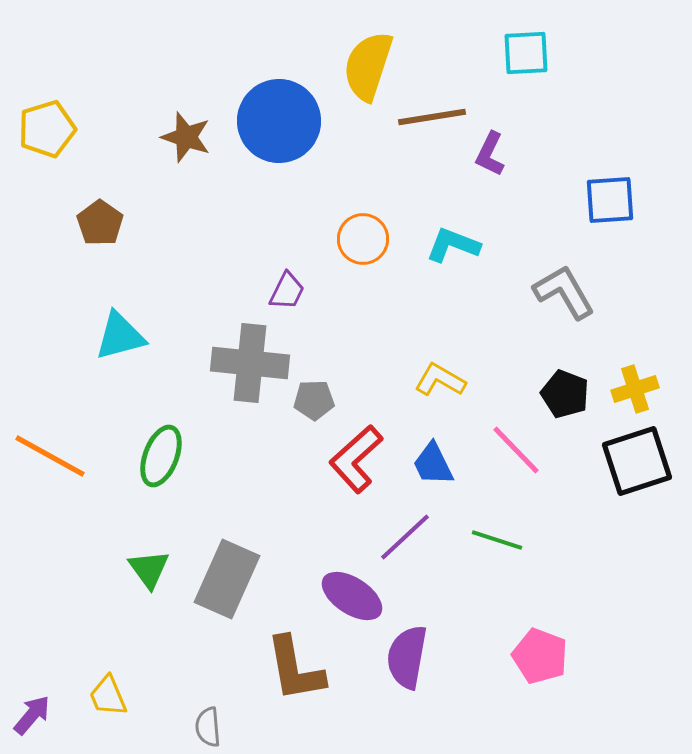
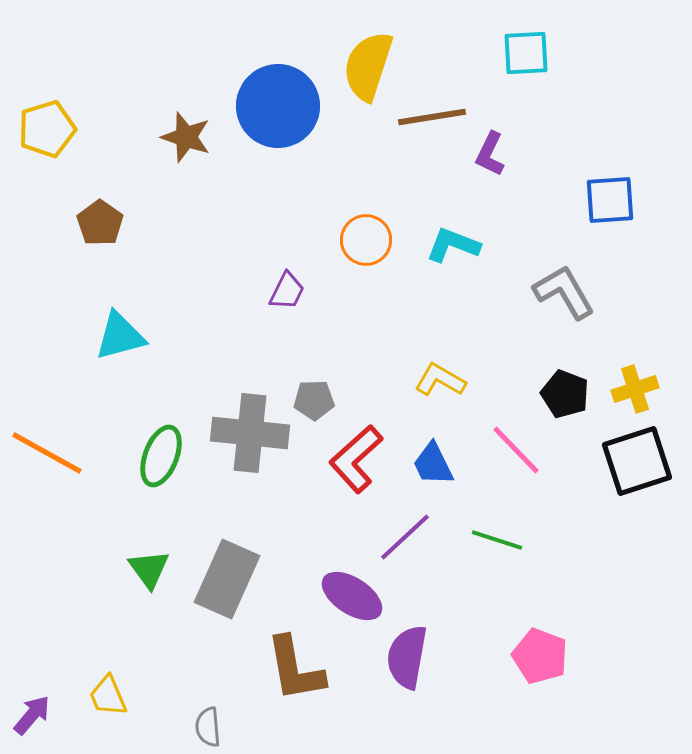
blue circle: moved 1 px left, 15 px up
orange circle: moved 3 px right, 1 px down
gray cross: moved 70 px down
orange line: moved 3 px left, 3 px up
